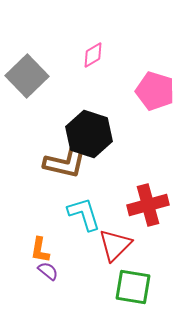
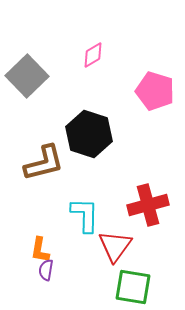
brown L-shape: moved 21 px left; rotated 27 degrees counterclockwise
cyan L-shape: moved 1 px right, 1 px down; rotated 18 degrees clockwise
red triangle: moved 1 px down; rotated 9 degrees counterclockwise
purple semicircle: moved 2 px left, 1 px up; rotated 120 degrees counterclockwise
